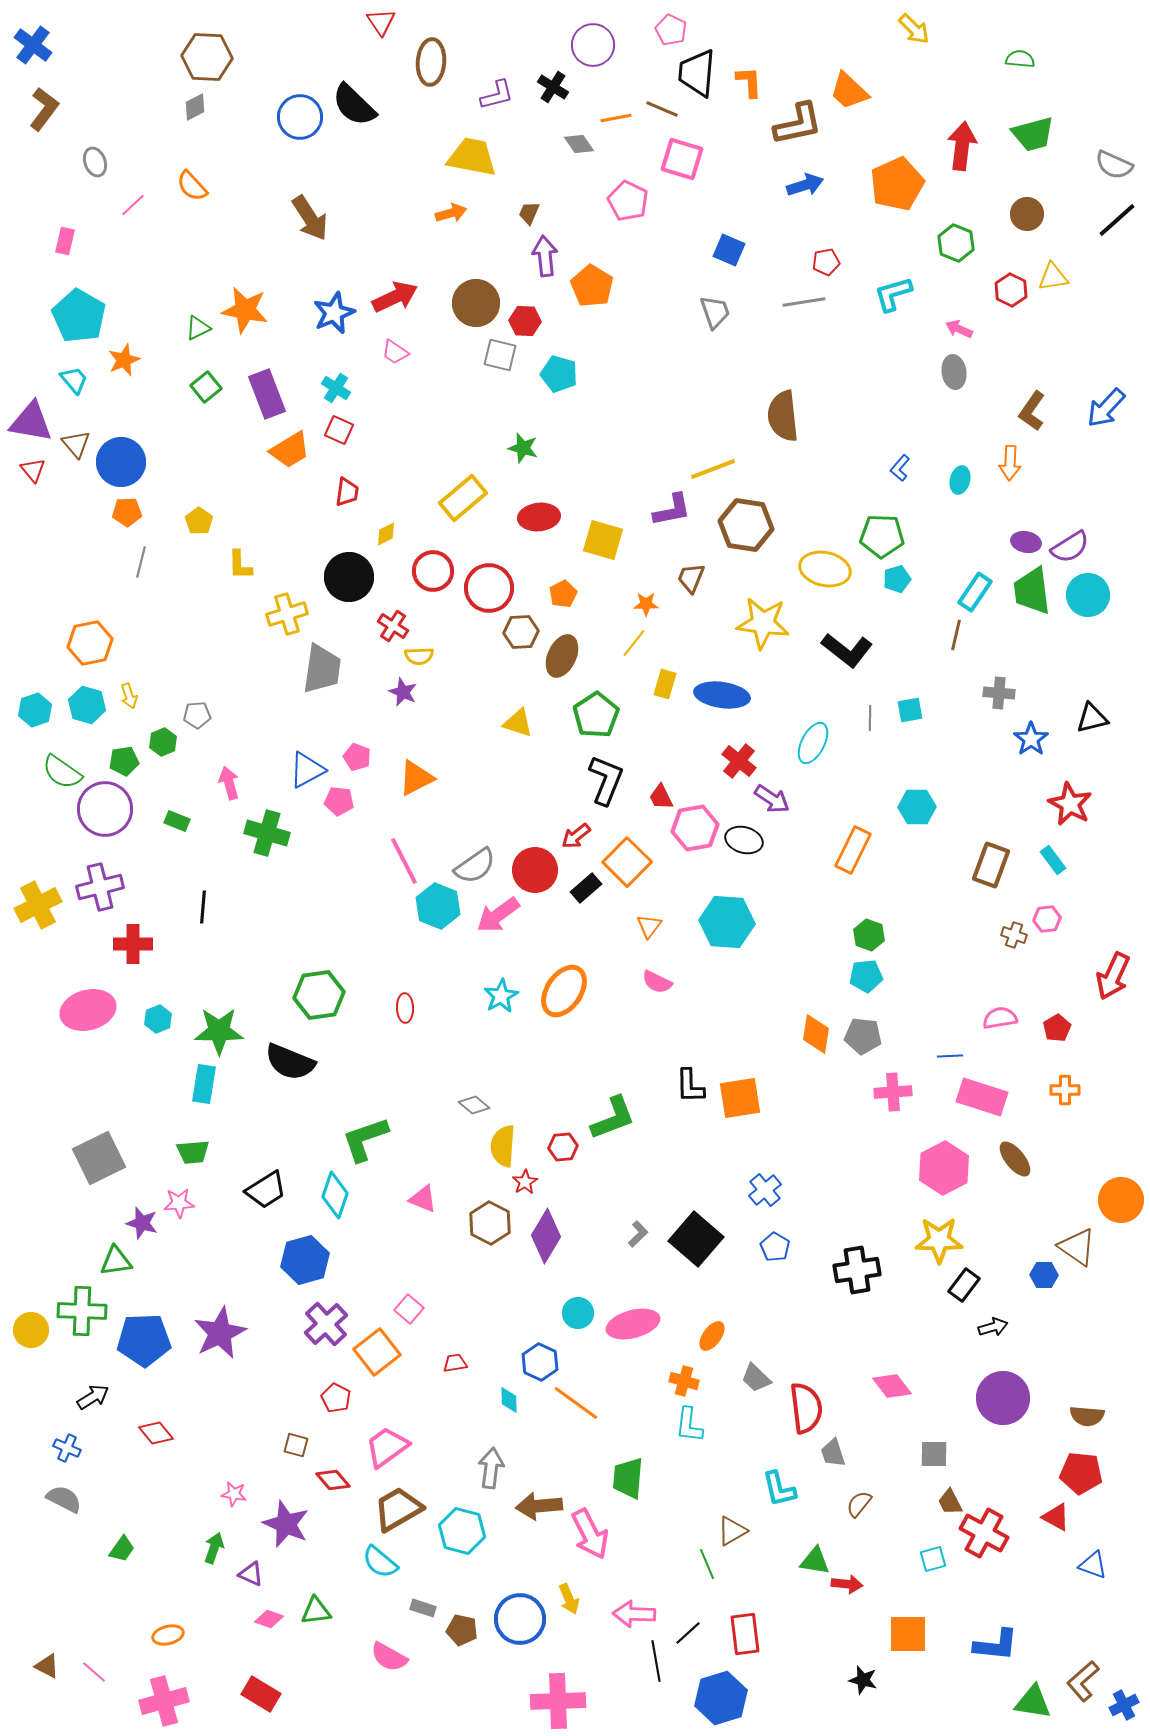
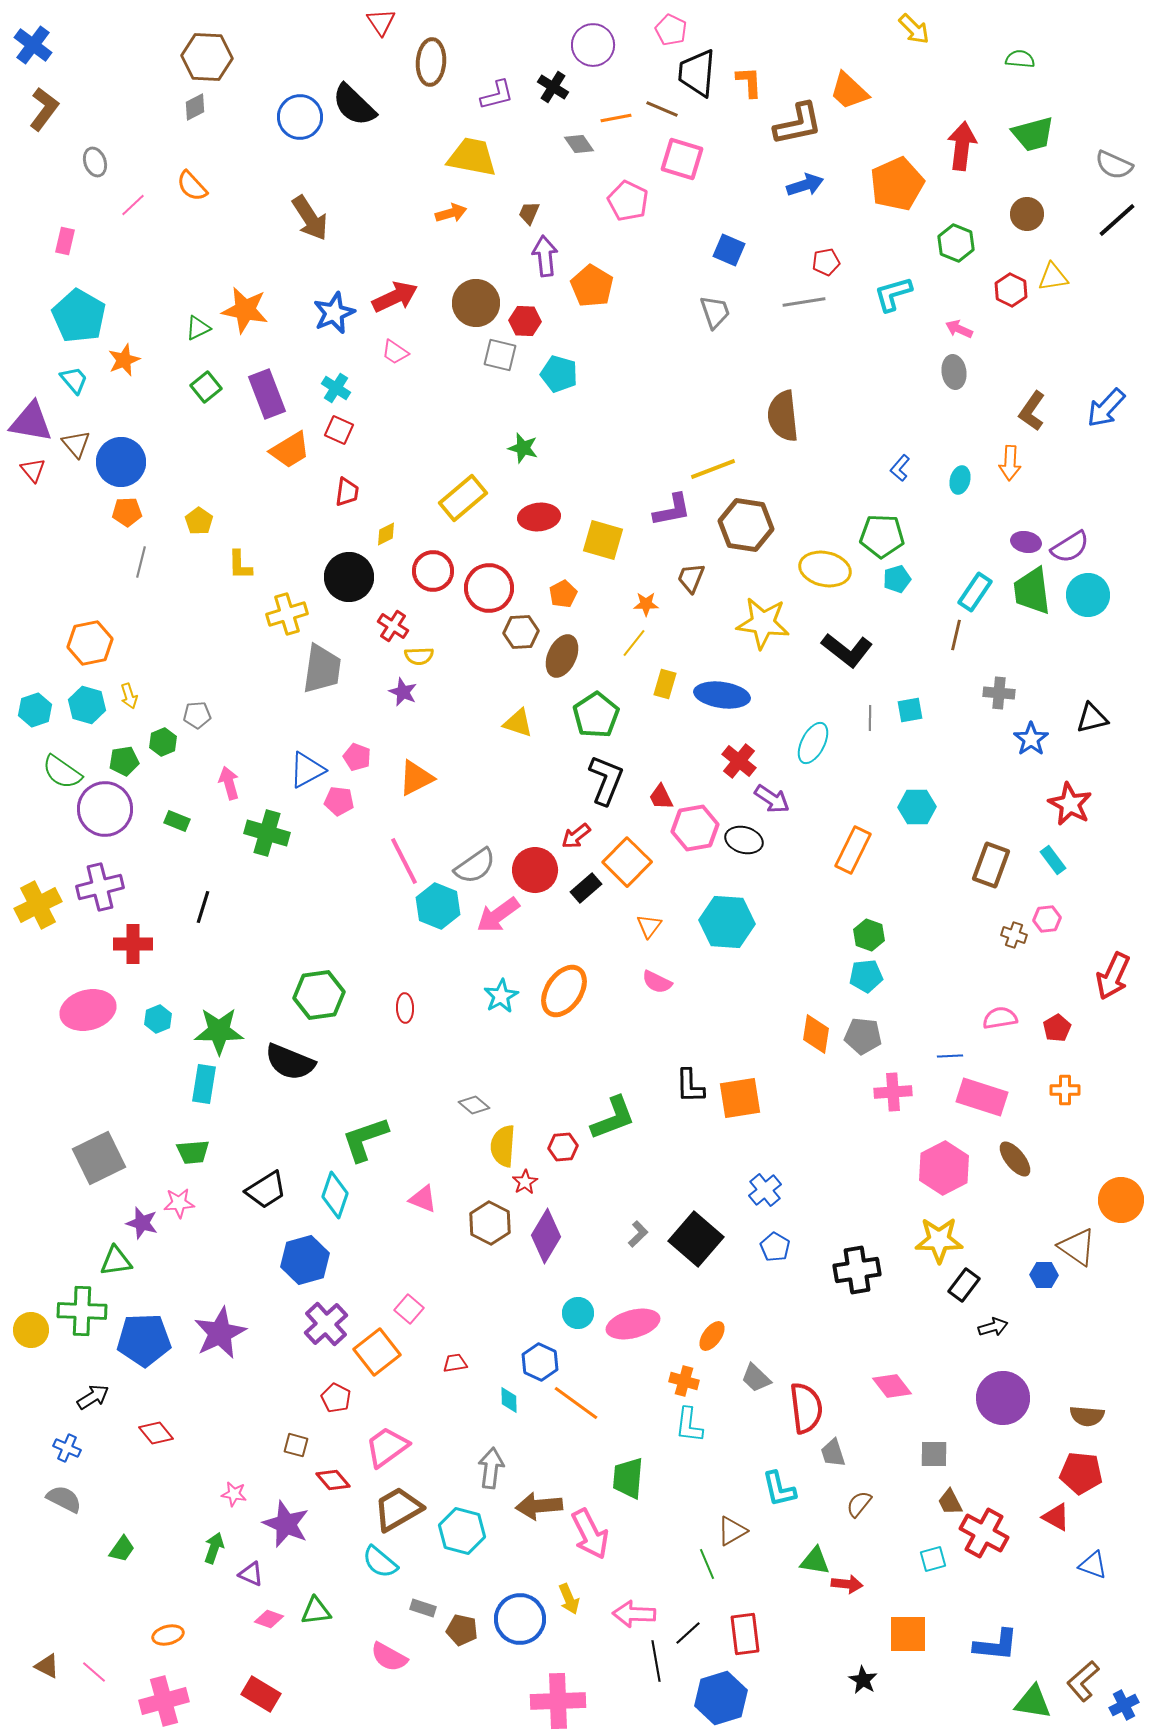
black line at (203, 907): rotated 12 degrees clockwise
black star at (863, 1680): rotated 16 degrees clockwise
